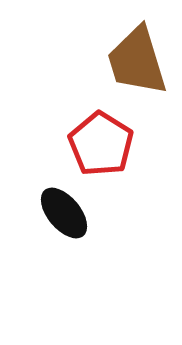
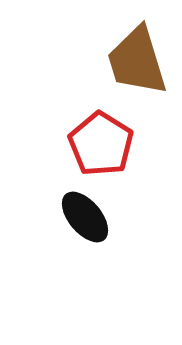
black ellipse: moved 21 px right, 4 px down
